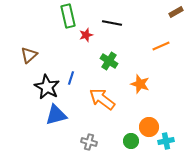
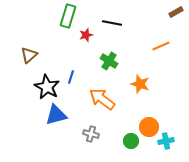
green rectangle: rotated 30 degrees clockwise
blue line: moved 1 px up
gray cross: moved 2 px right, 8 px up
